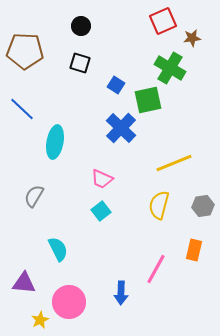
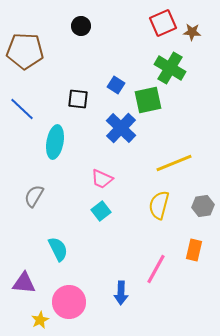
red square: moved 2 px down
brown star: moved 6 px up; rotated 12 degrees clockwise
black square: moved 2 px left, 36 px down; rotated 10 degrees counterclockwise
